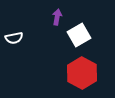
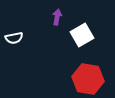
white square: moved 3 px right
red hexagon: moved 6 px right, 6 px down; rotated 20 degrees counterclockwise
